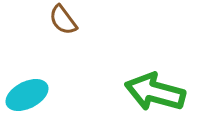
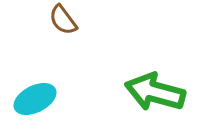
cyan ellipse: moved 8 px right, 4 px down
